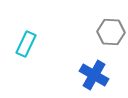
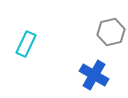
gray hexagon: rotated 16 degrees counterclockwise
